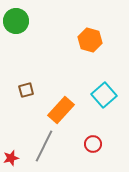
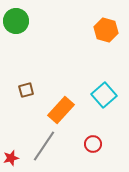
orange hexagon: moved 16 px right, 10 px up
gray line: rotated 8 degrees clockwise
